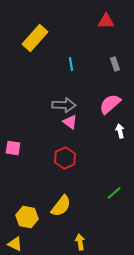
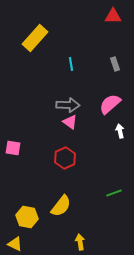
red triangle: moved 7 px right, 5 px up
gray arrow: moved 4 px right
green line: rotated 21 degrees clockwise
